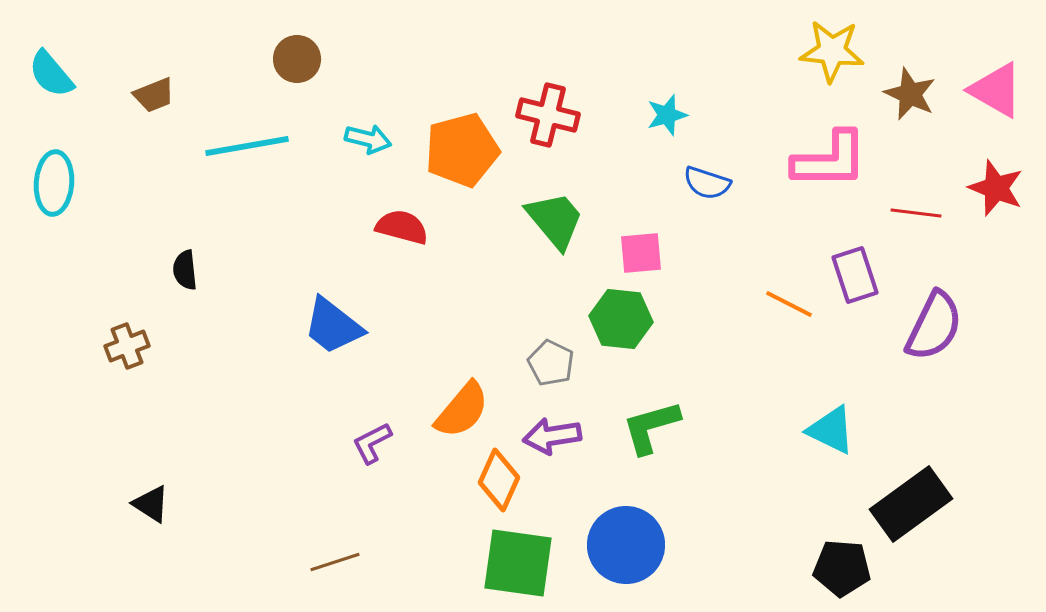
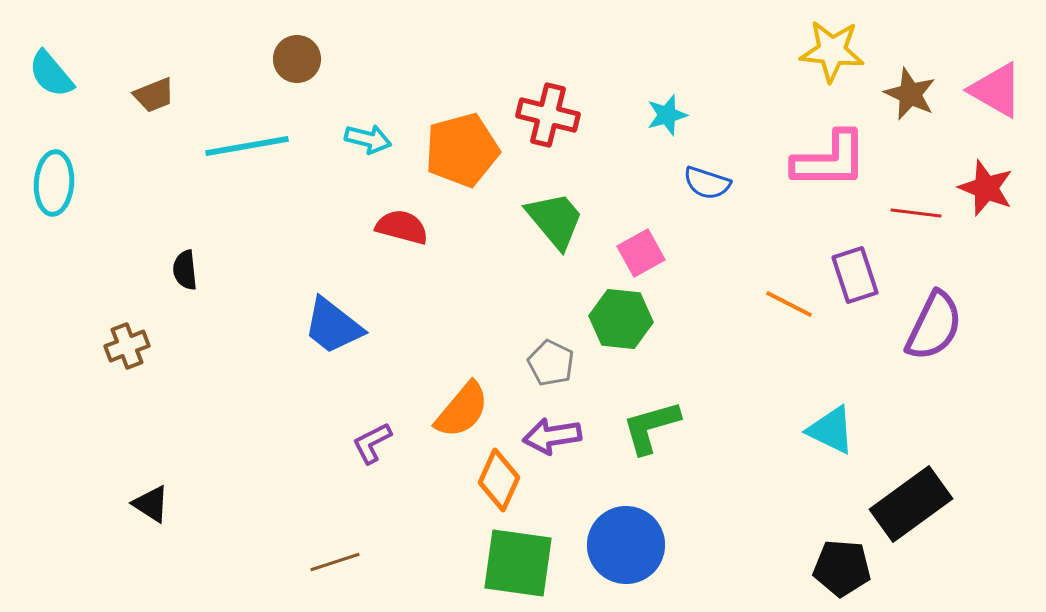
red star: moved 10 px left
pink square: rotated 24 degrees counterclockwise
